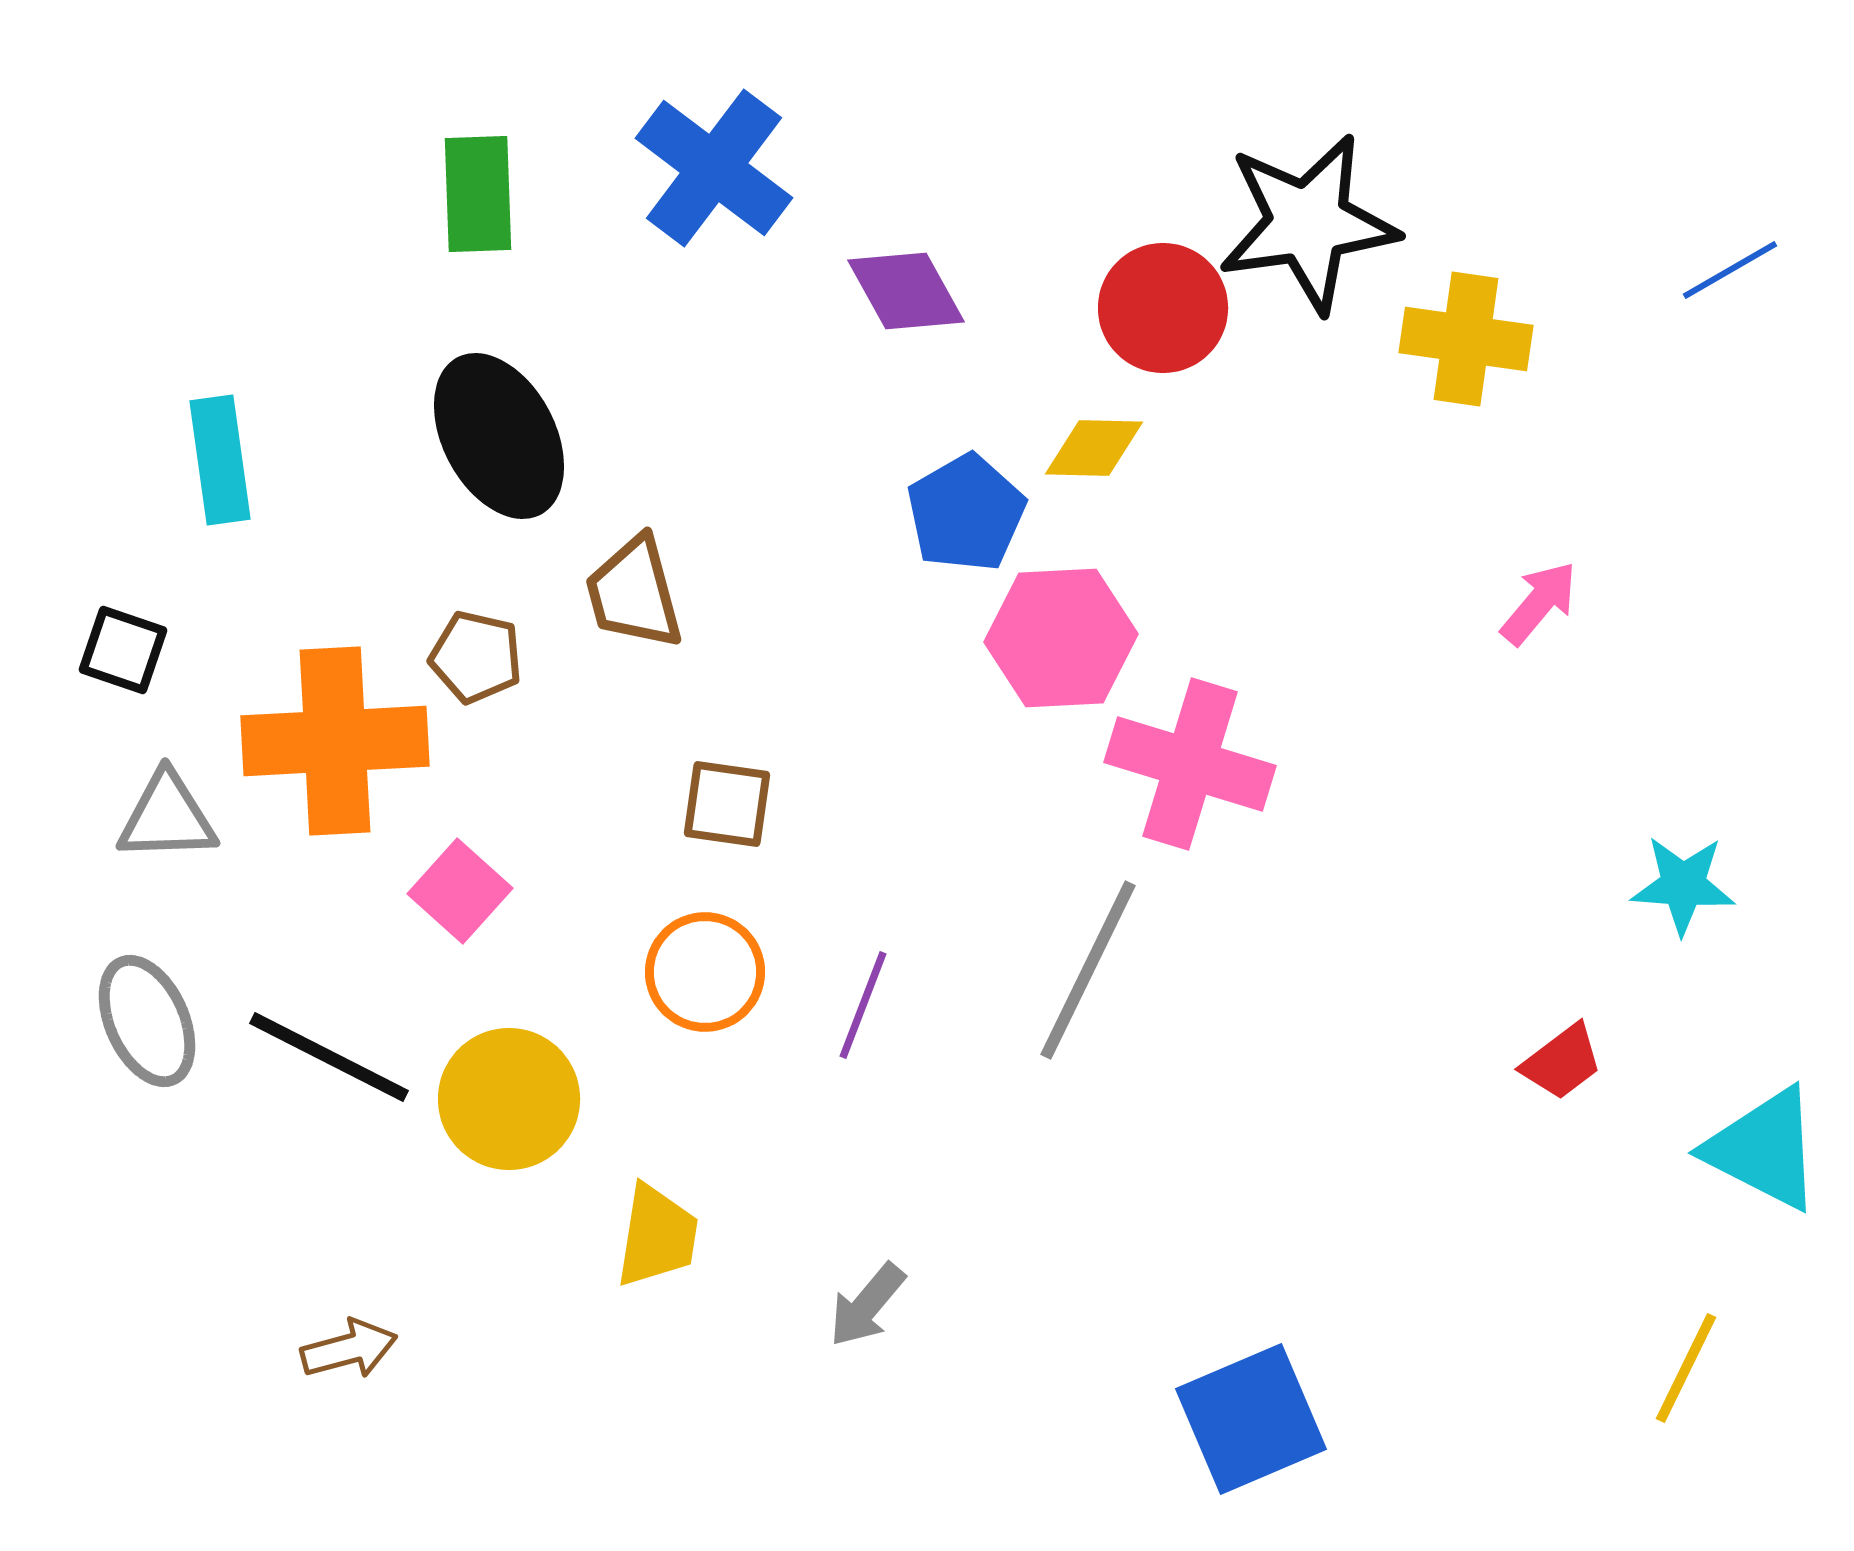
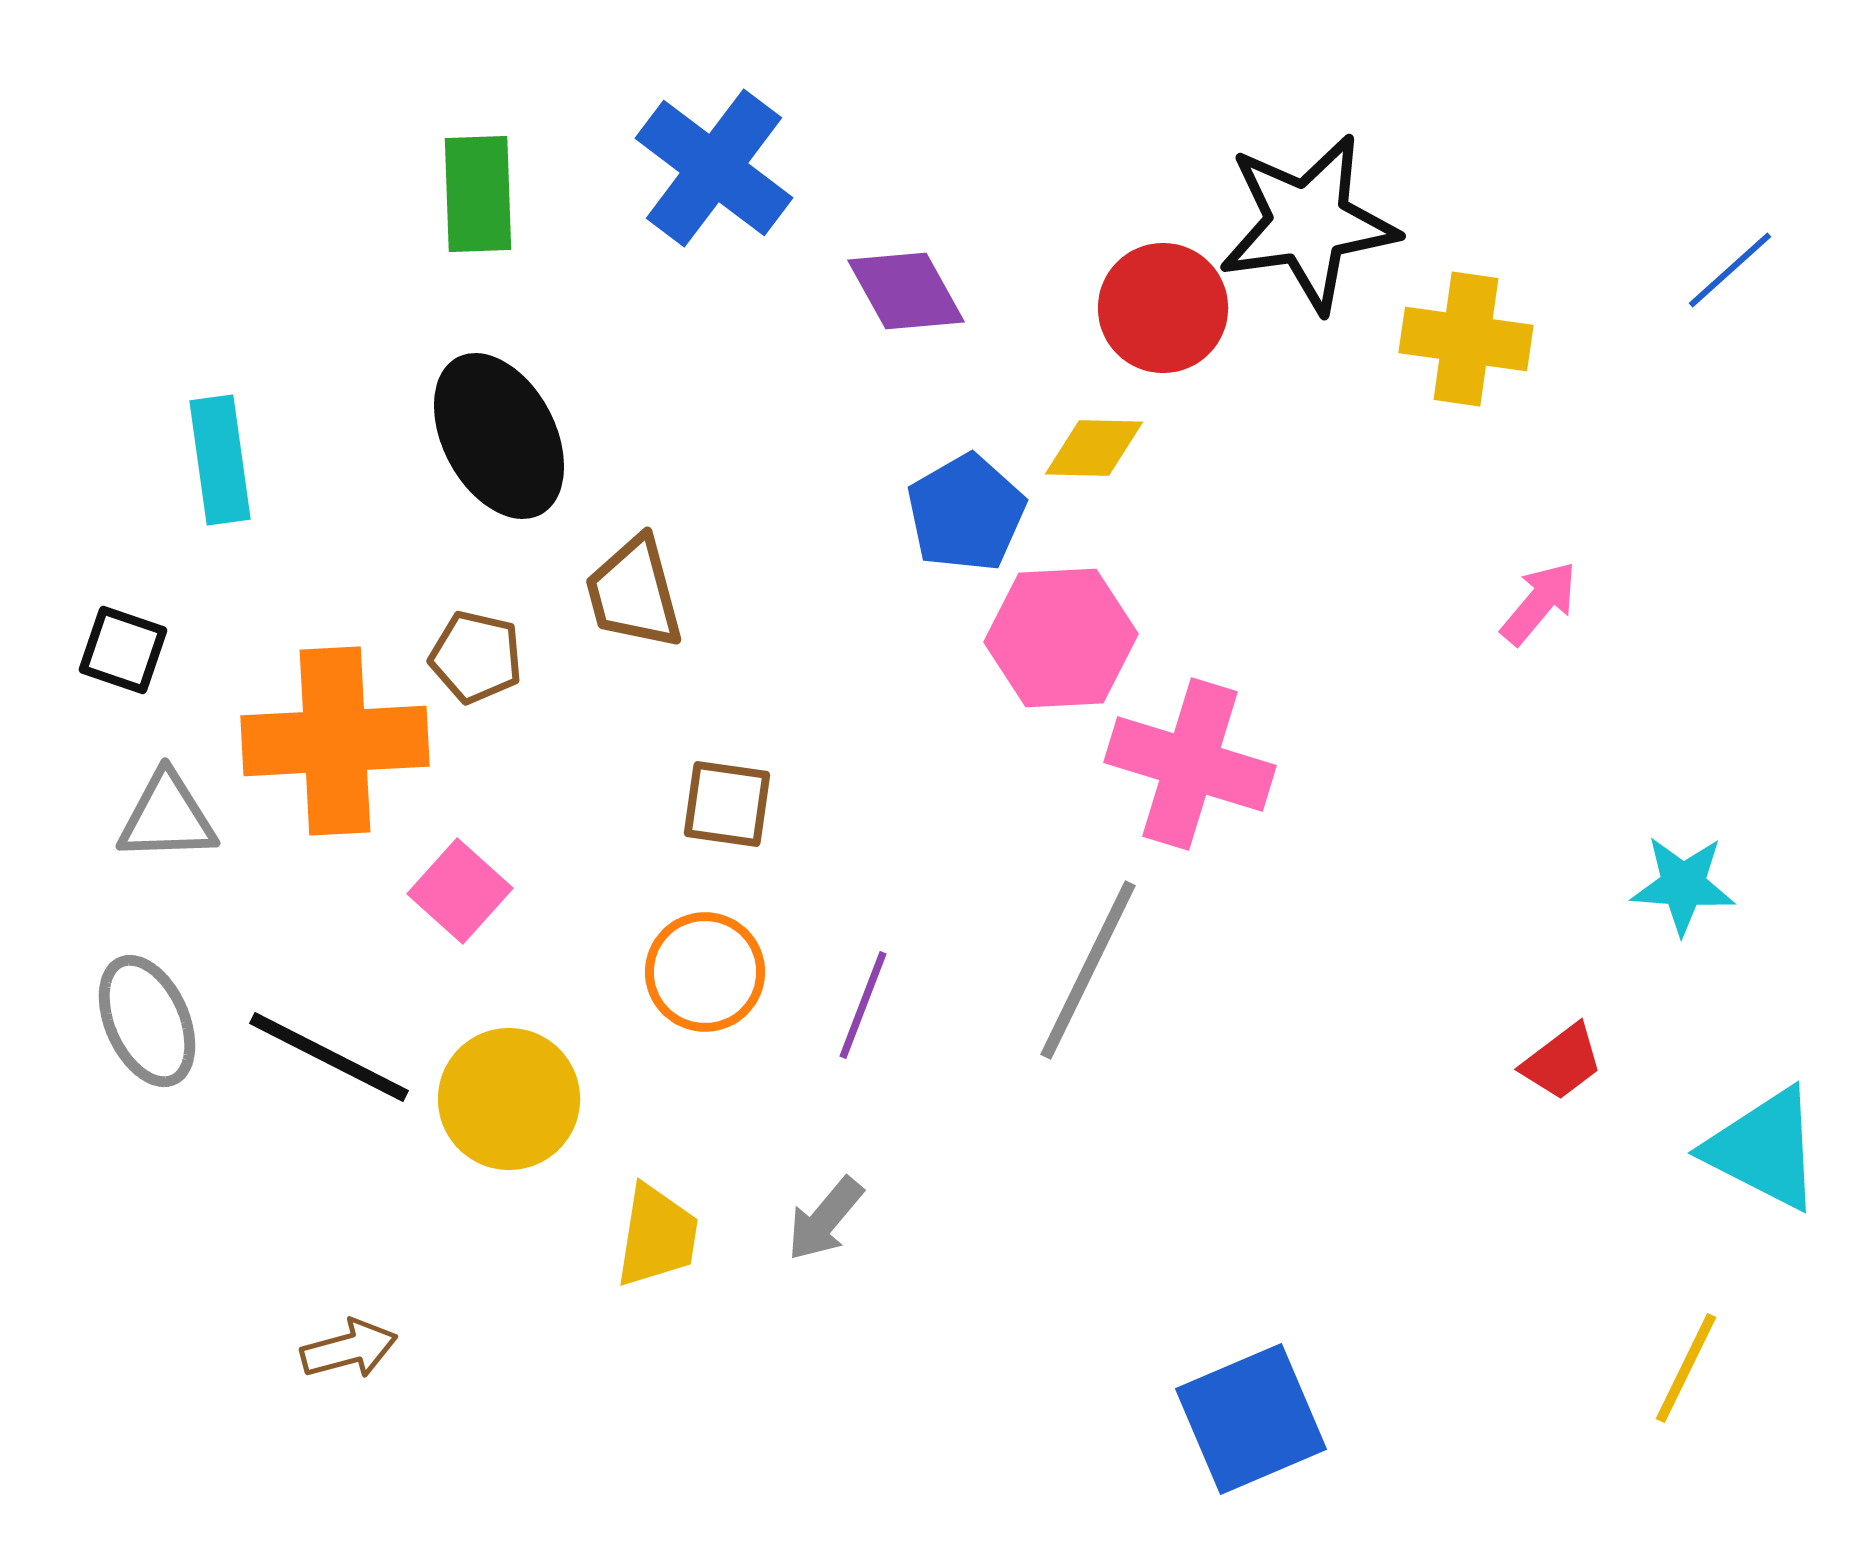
blue line: rotated 12 degrees counterclockwise
gray arrow: moved 42 px left, 86 px up
